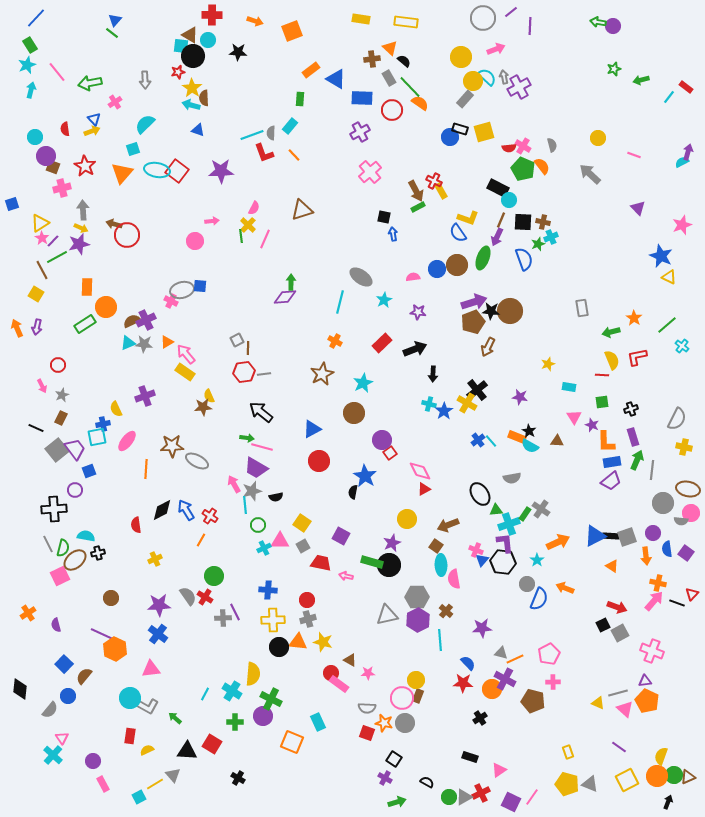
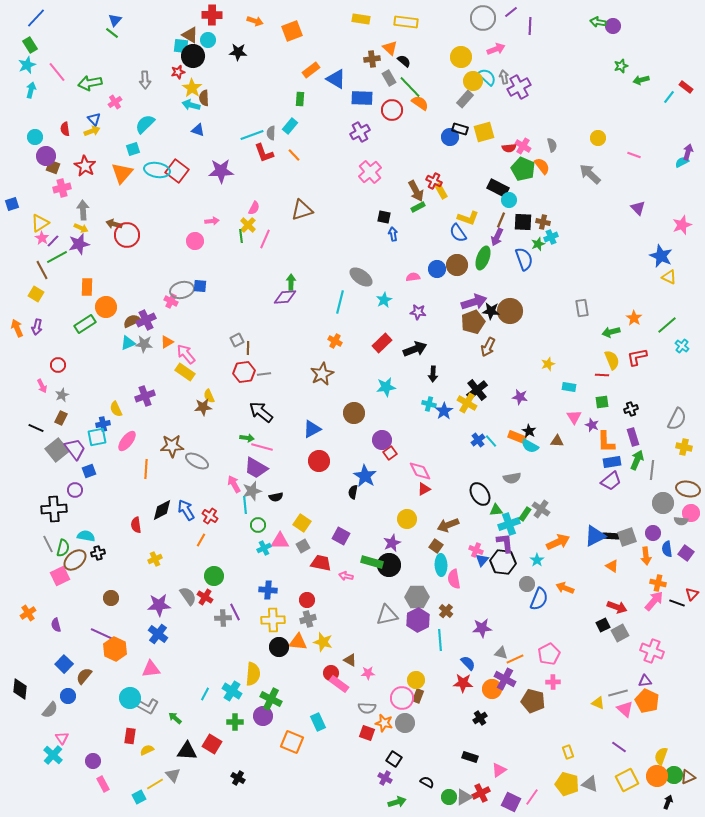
green star at (614, 69): moved 7 px right, 3 px up
cyan star at (363, 383): moved 23 px right, 4 px down; rotated 18 degrees clockwise
